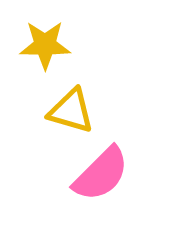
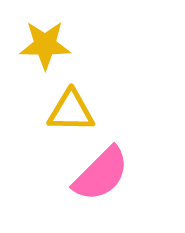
yellow triangle: rotated 15 degrees counterclockwise
